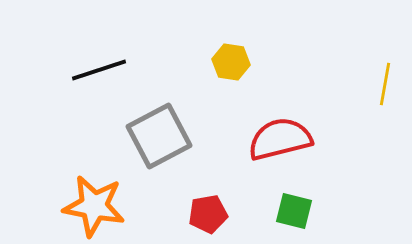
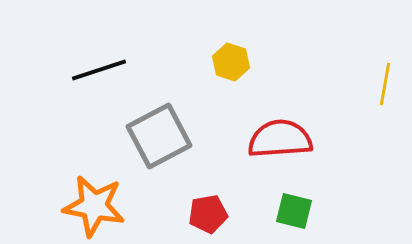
yellow hexagon: rotated 9 degrees clockwise
red semicircle: rotated 10 degrees clockwise
